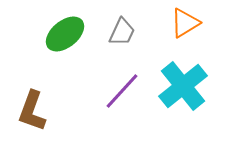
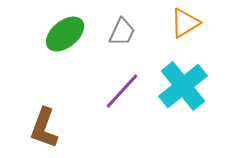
brown L-shape: moved 12 px right, 17 px down
